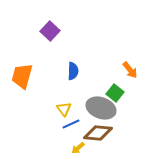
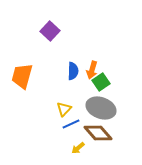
orange arrow: moved 38 px left; rotated 54 degrees clockwise
green square: moved 14 px left, 11 px up; rotated 18 degrees clockwise
yellow triangle: rotated 21 degrees clockwise
brown diamond: rotated 44 degrees clockwise
